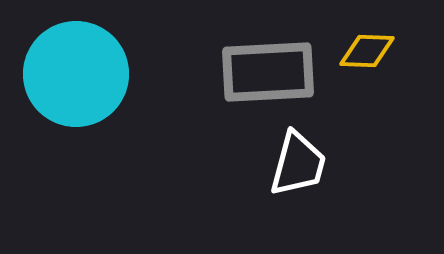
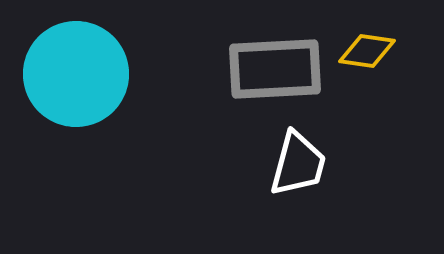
yellow diamond: rotated 6 degrees clockwise
gray rectangle: moved 7 px right, 3 px up
